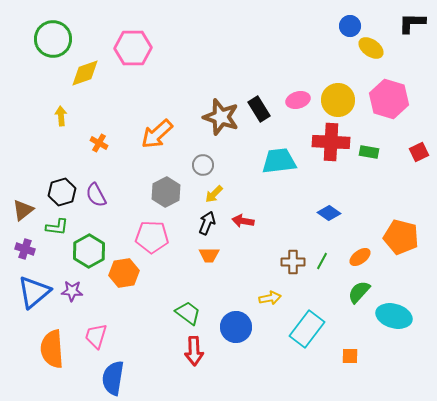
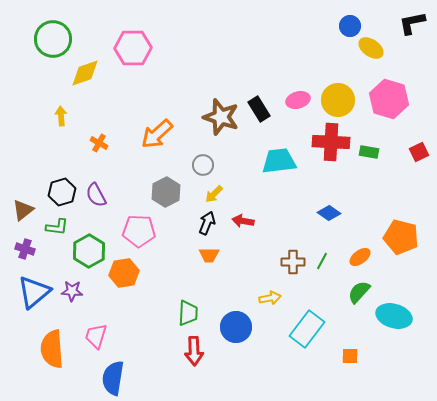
black L-shape at (412, 23): rotated 12 degrees counterclockwise
pink pentagon at (152, 237): moved 13 px left, 6 px up
green trapezoid at (188, 313): rotated 56 degrees clockwise
